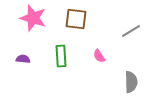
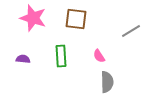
gray semicircle: moved 24 px left
